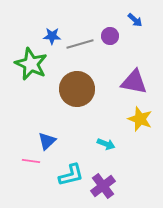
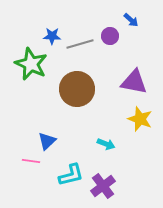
blue arrow: moved 4 px left
